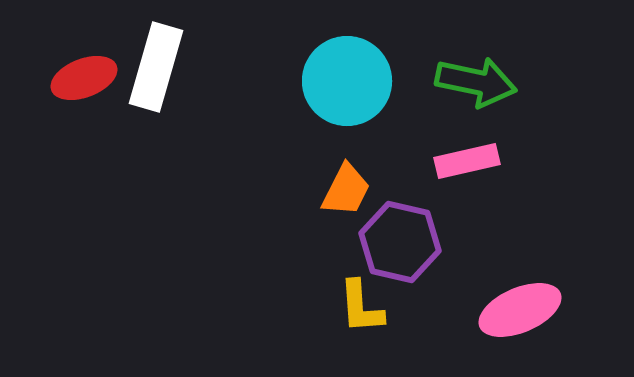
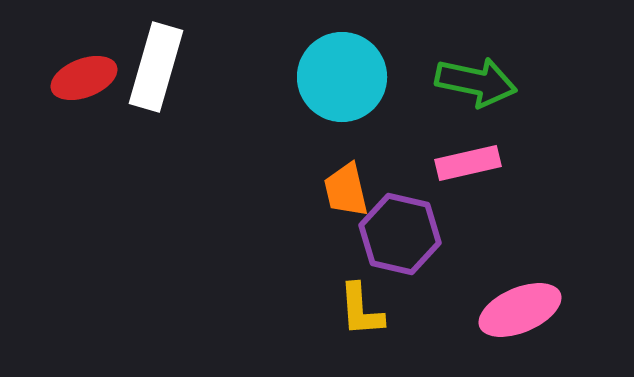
cyan circle: moved 5 px left, 4 px up
pink rectangle: moved 1 px right, 2 px down
orange trapezoid: rotated 140 degrees clockwise
purple hexagon: moved 8 px up
yellow L-shape: moved 3 px down
